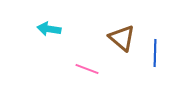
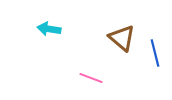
blue line: rotated 16 degrees counterclockwise
pink line: moved 4 px right, 9 px down
